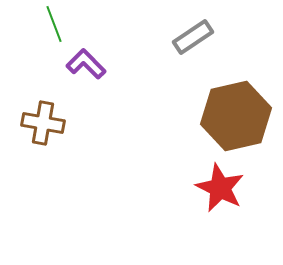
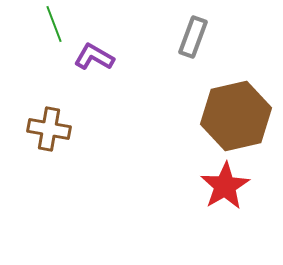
gray rectangle: rotated 36 degrees counterclockwise
purple L-shape: moved 8 px right, 7 px up; rotated 15 degrees counterclockwise
brown cross: moved 6 px right, 6 px down
red star: moved 5 px right, 2 px up; rotated 15 degrees clockwise
